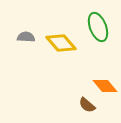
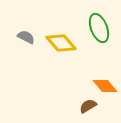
green ellipse: moved 1 px right, 1 px down
gray semicircle: rotated 24 degrees clockwise
brown semicircle: moved 1 px right, 1 px down; rotated 108 degrees clockwise
